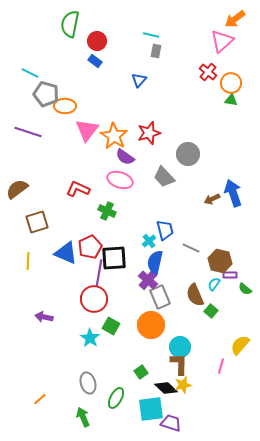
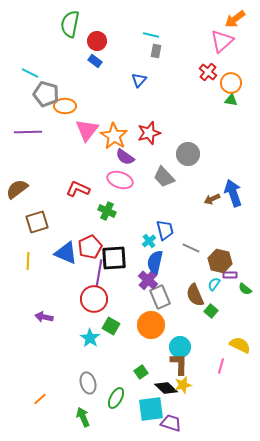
purple line at (28, 132): rotated 20 degrees counterclockwise
yellow semicircle at (240, 345): rotated 75 degrees clockwise
